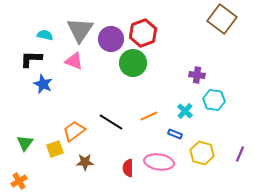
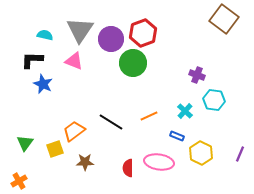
brown square: moved 2 px right
black L-shape: moved 1 px right, 1 px down
purple cross: rotated 14 degrees clockwise
blue rectangle: moved 2 px right, 2 px down
yellow hexagon: moved 1 px left; rotated 10 degrees clockwise
